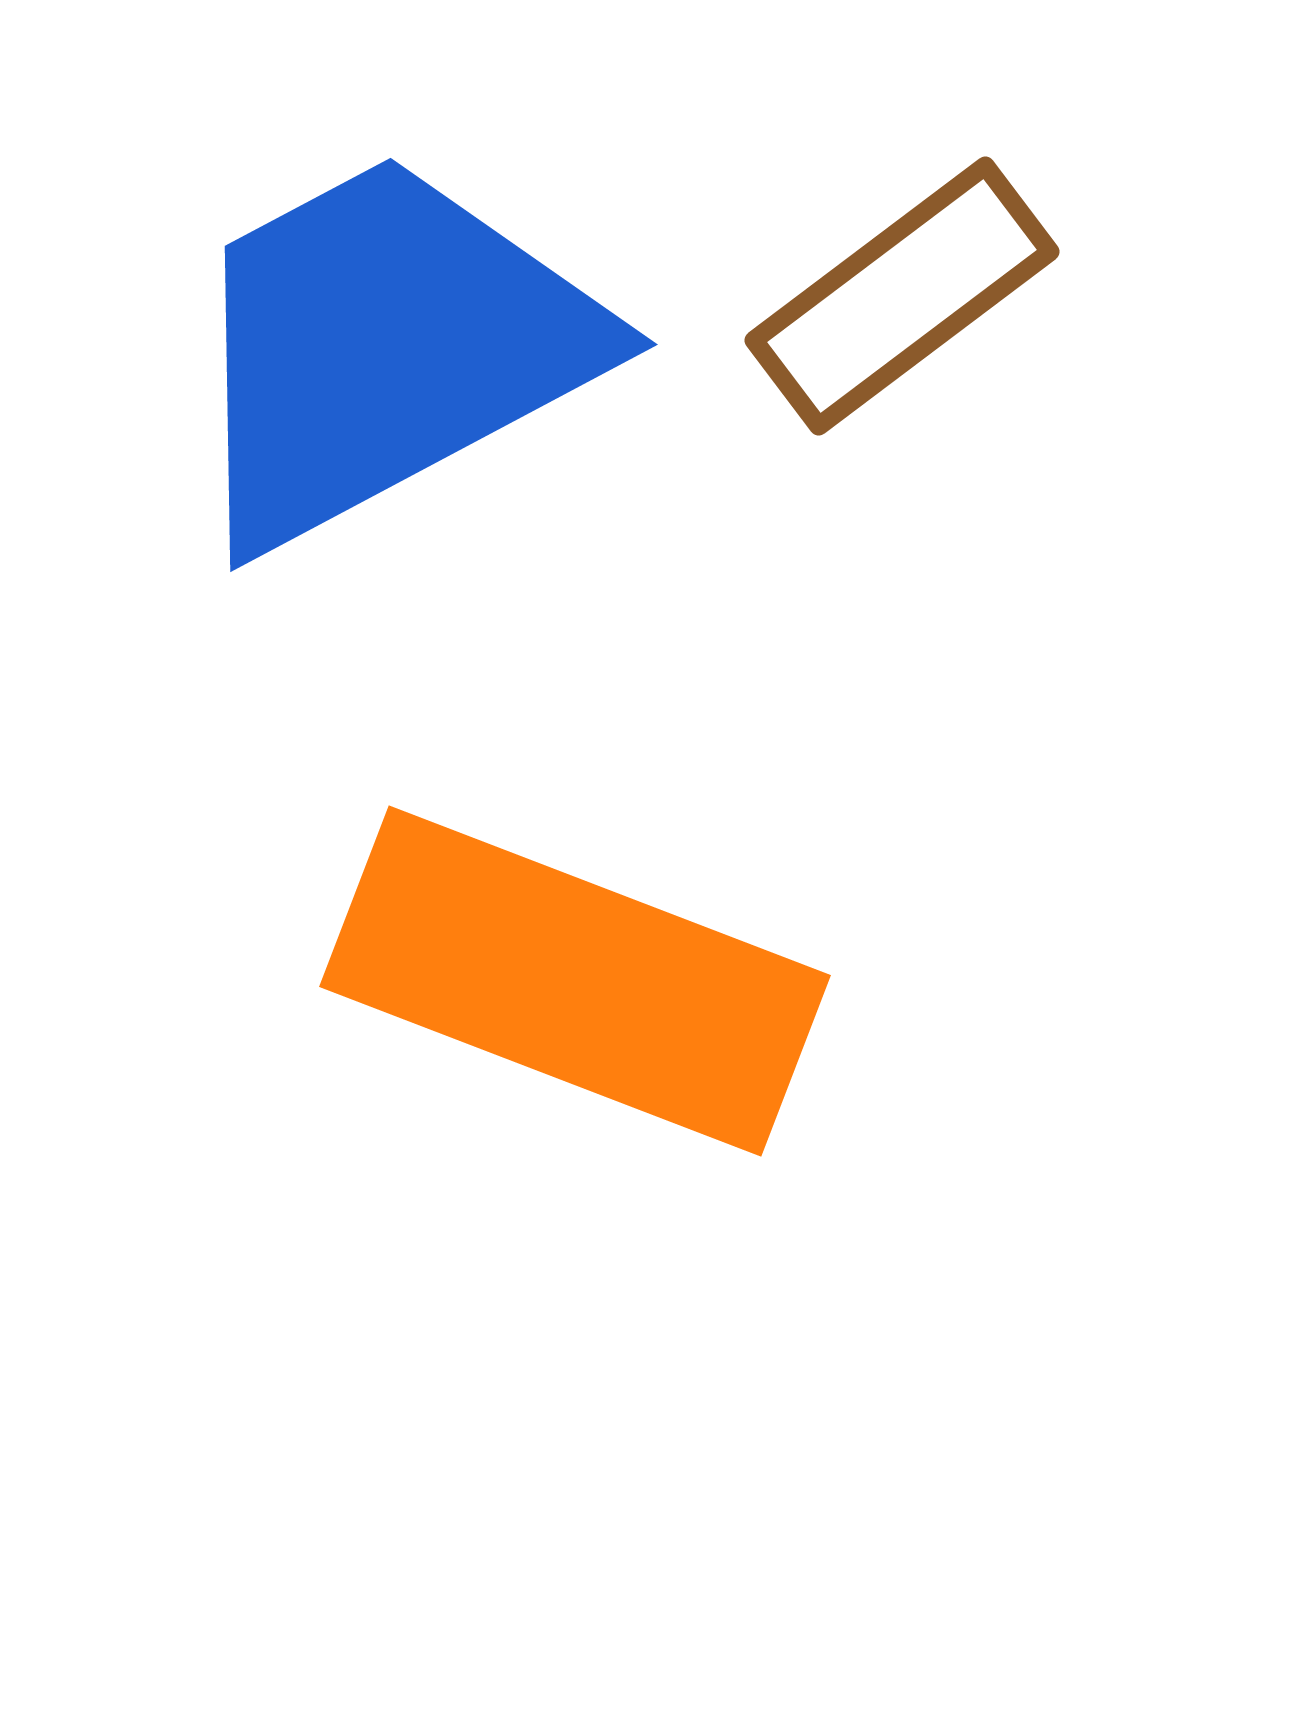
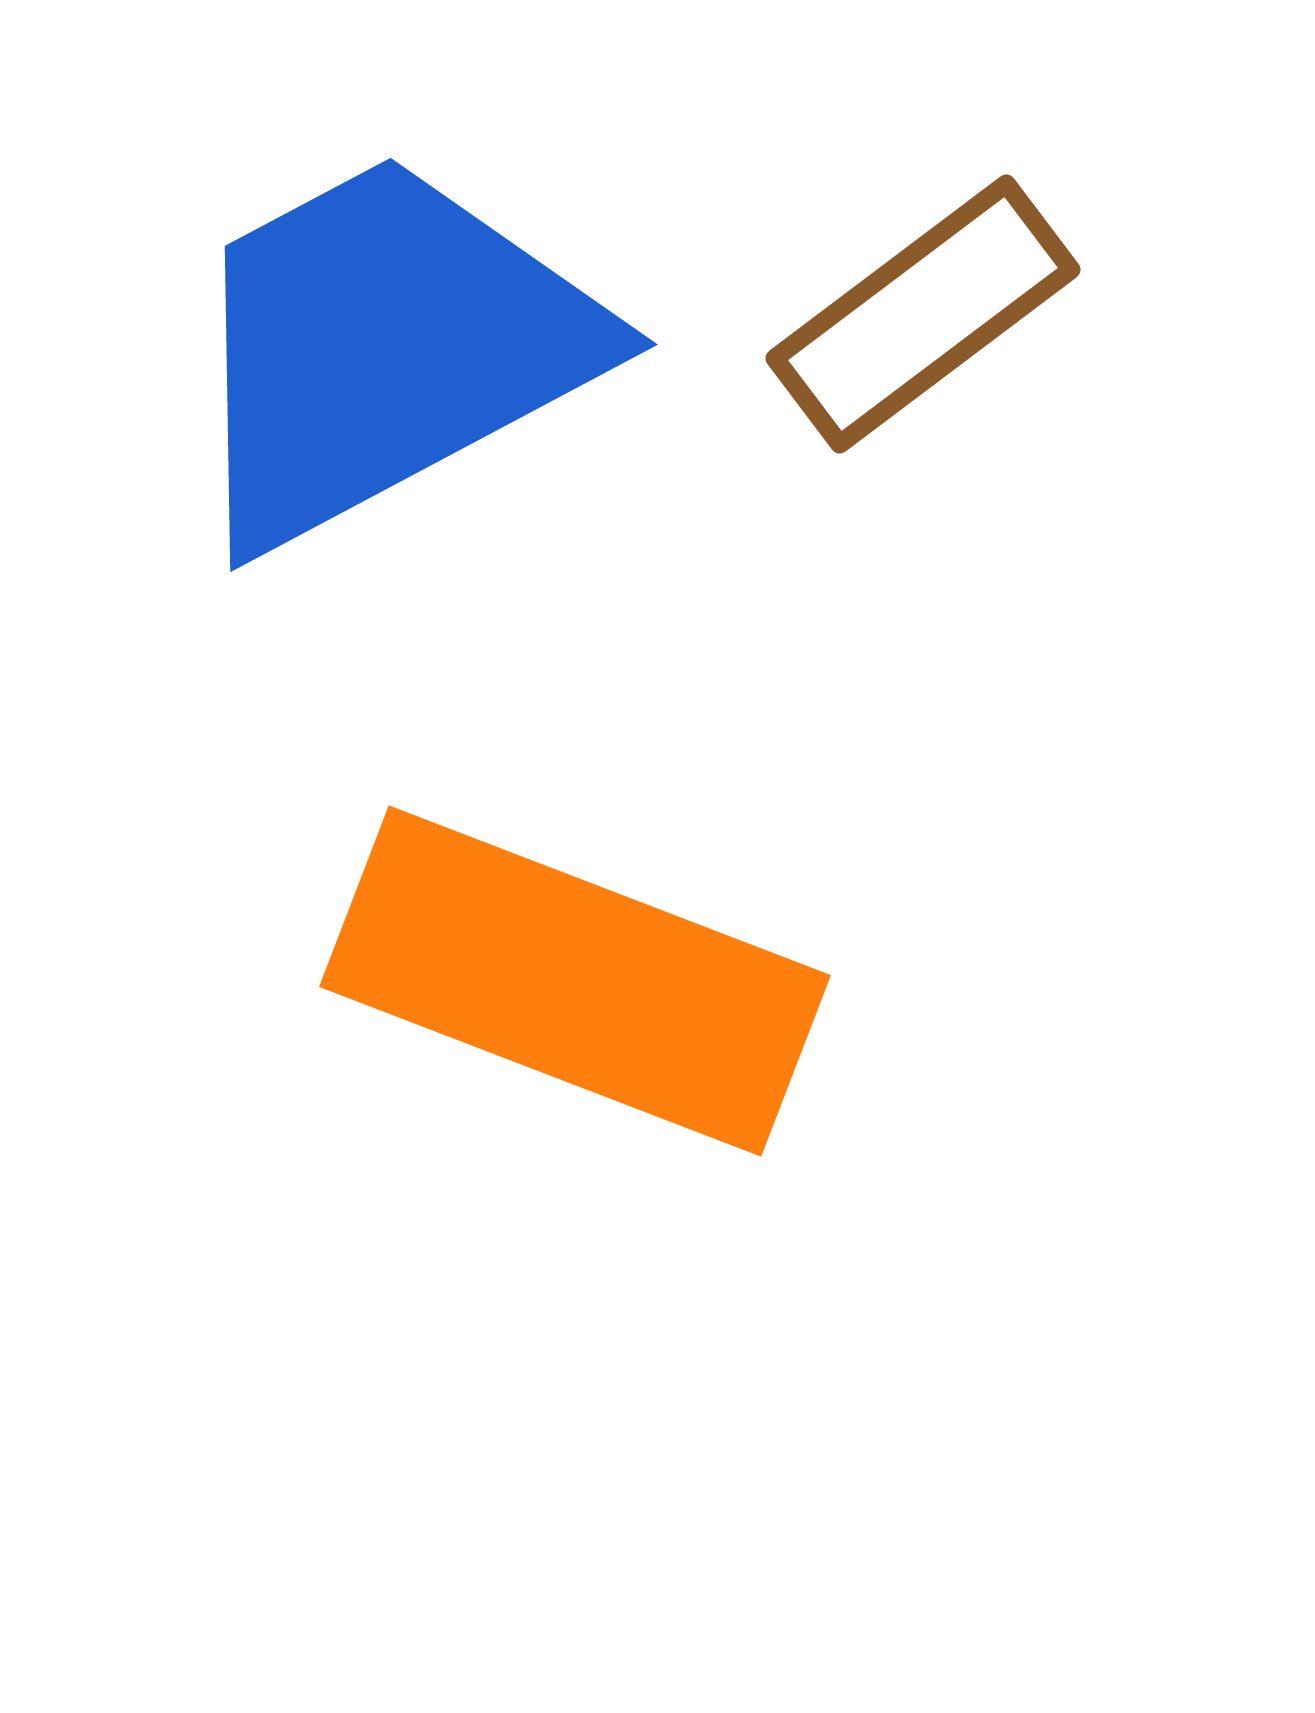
brown rectangle: moved 21 px right, 18 px down
